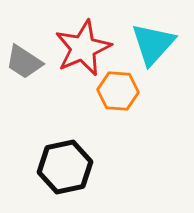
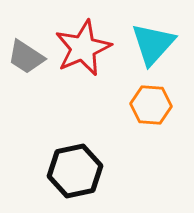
gray trapezoid: moved 2 px right, 5 px up
orange hexagon: moved 33 px right, 14 px down
black hexagon: moved 10 px right, 4 px down
